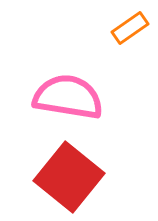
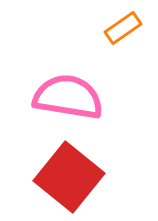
orange rectangle: moved 7 px left
